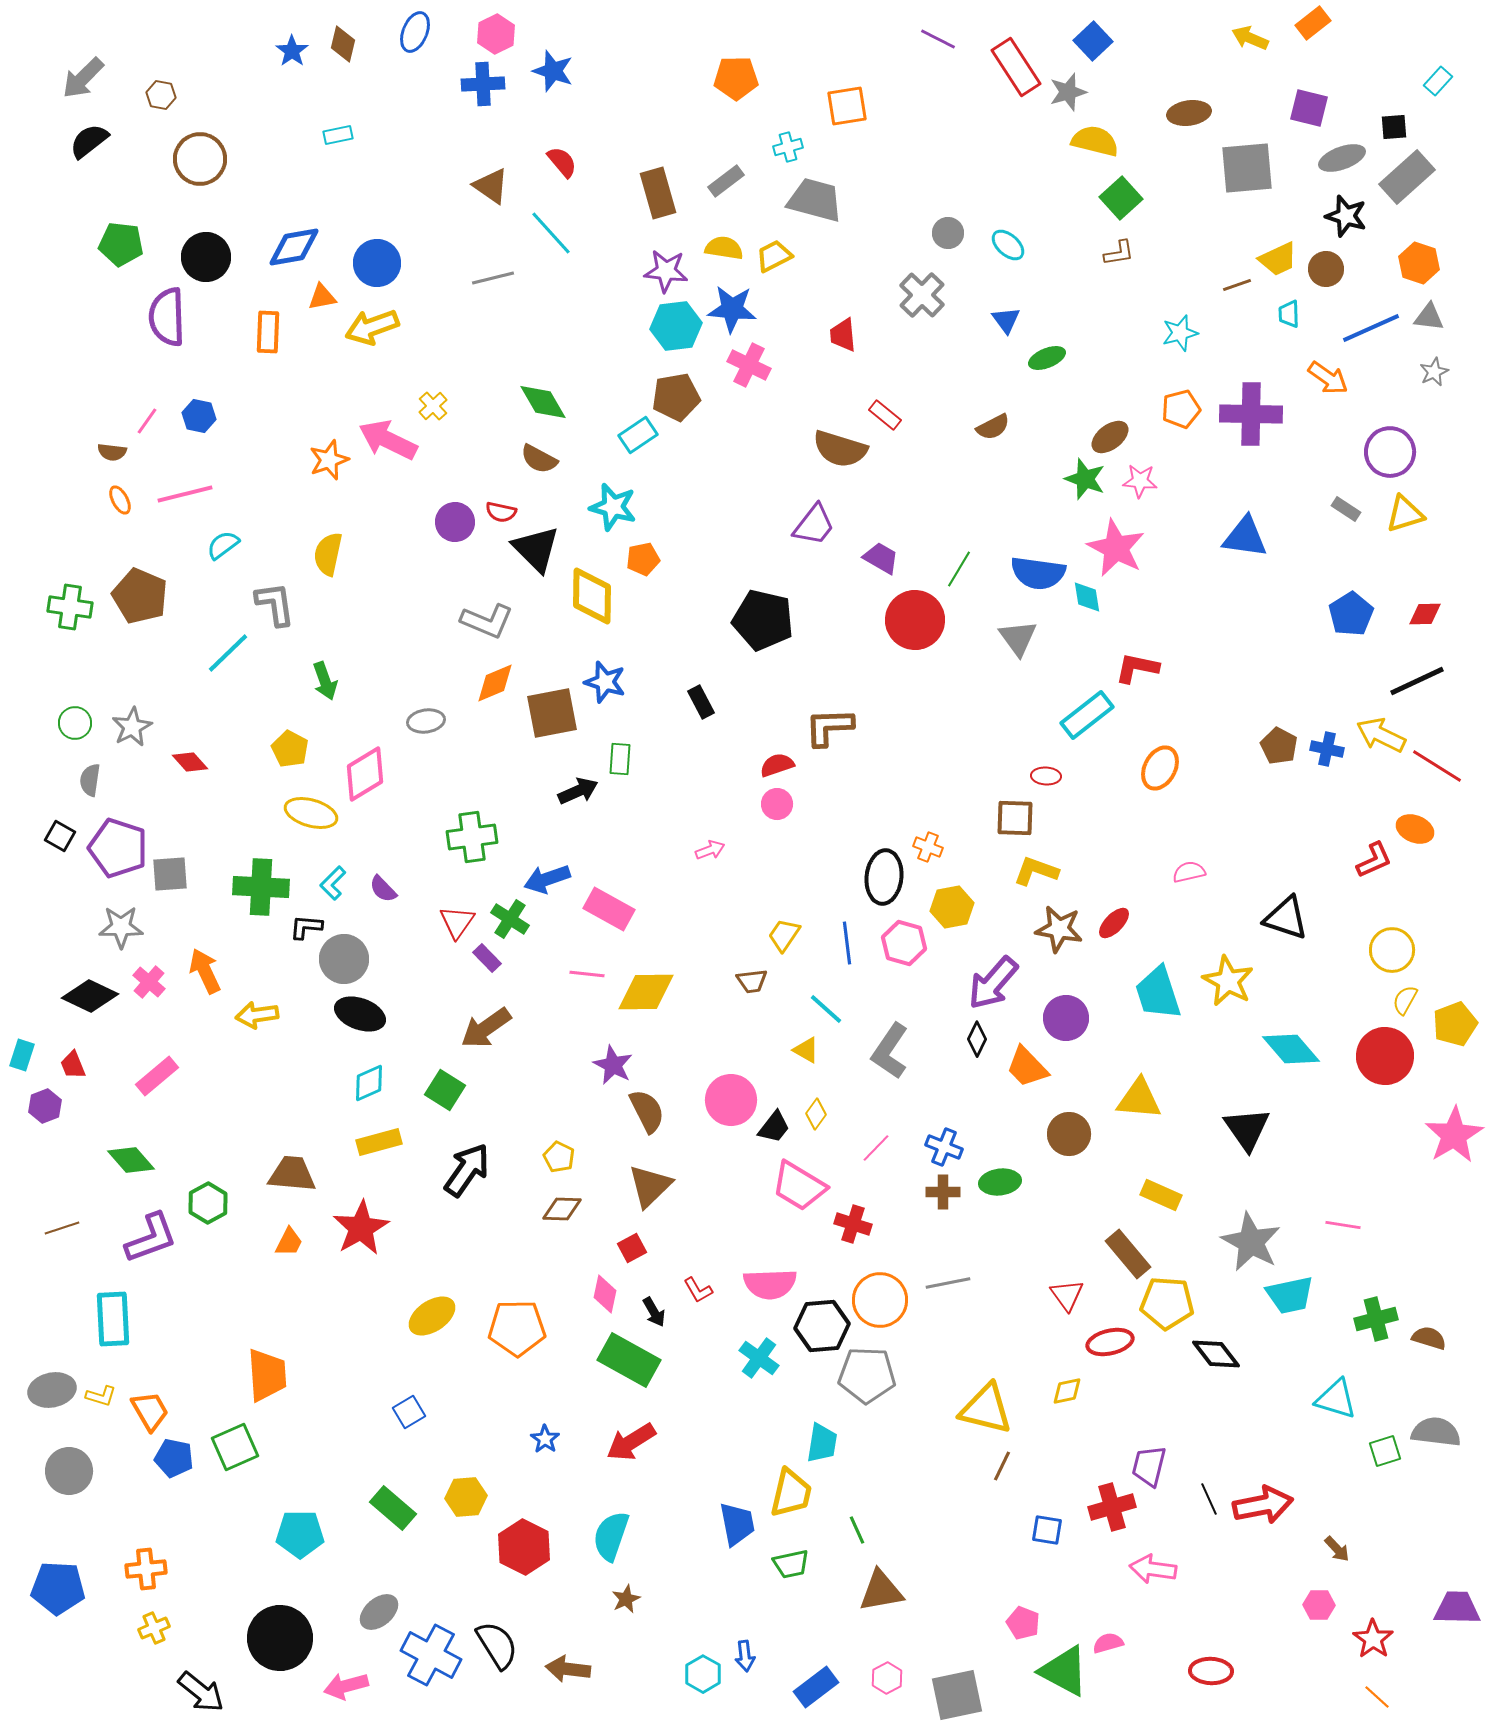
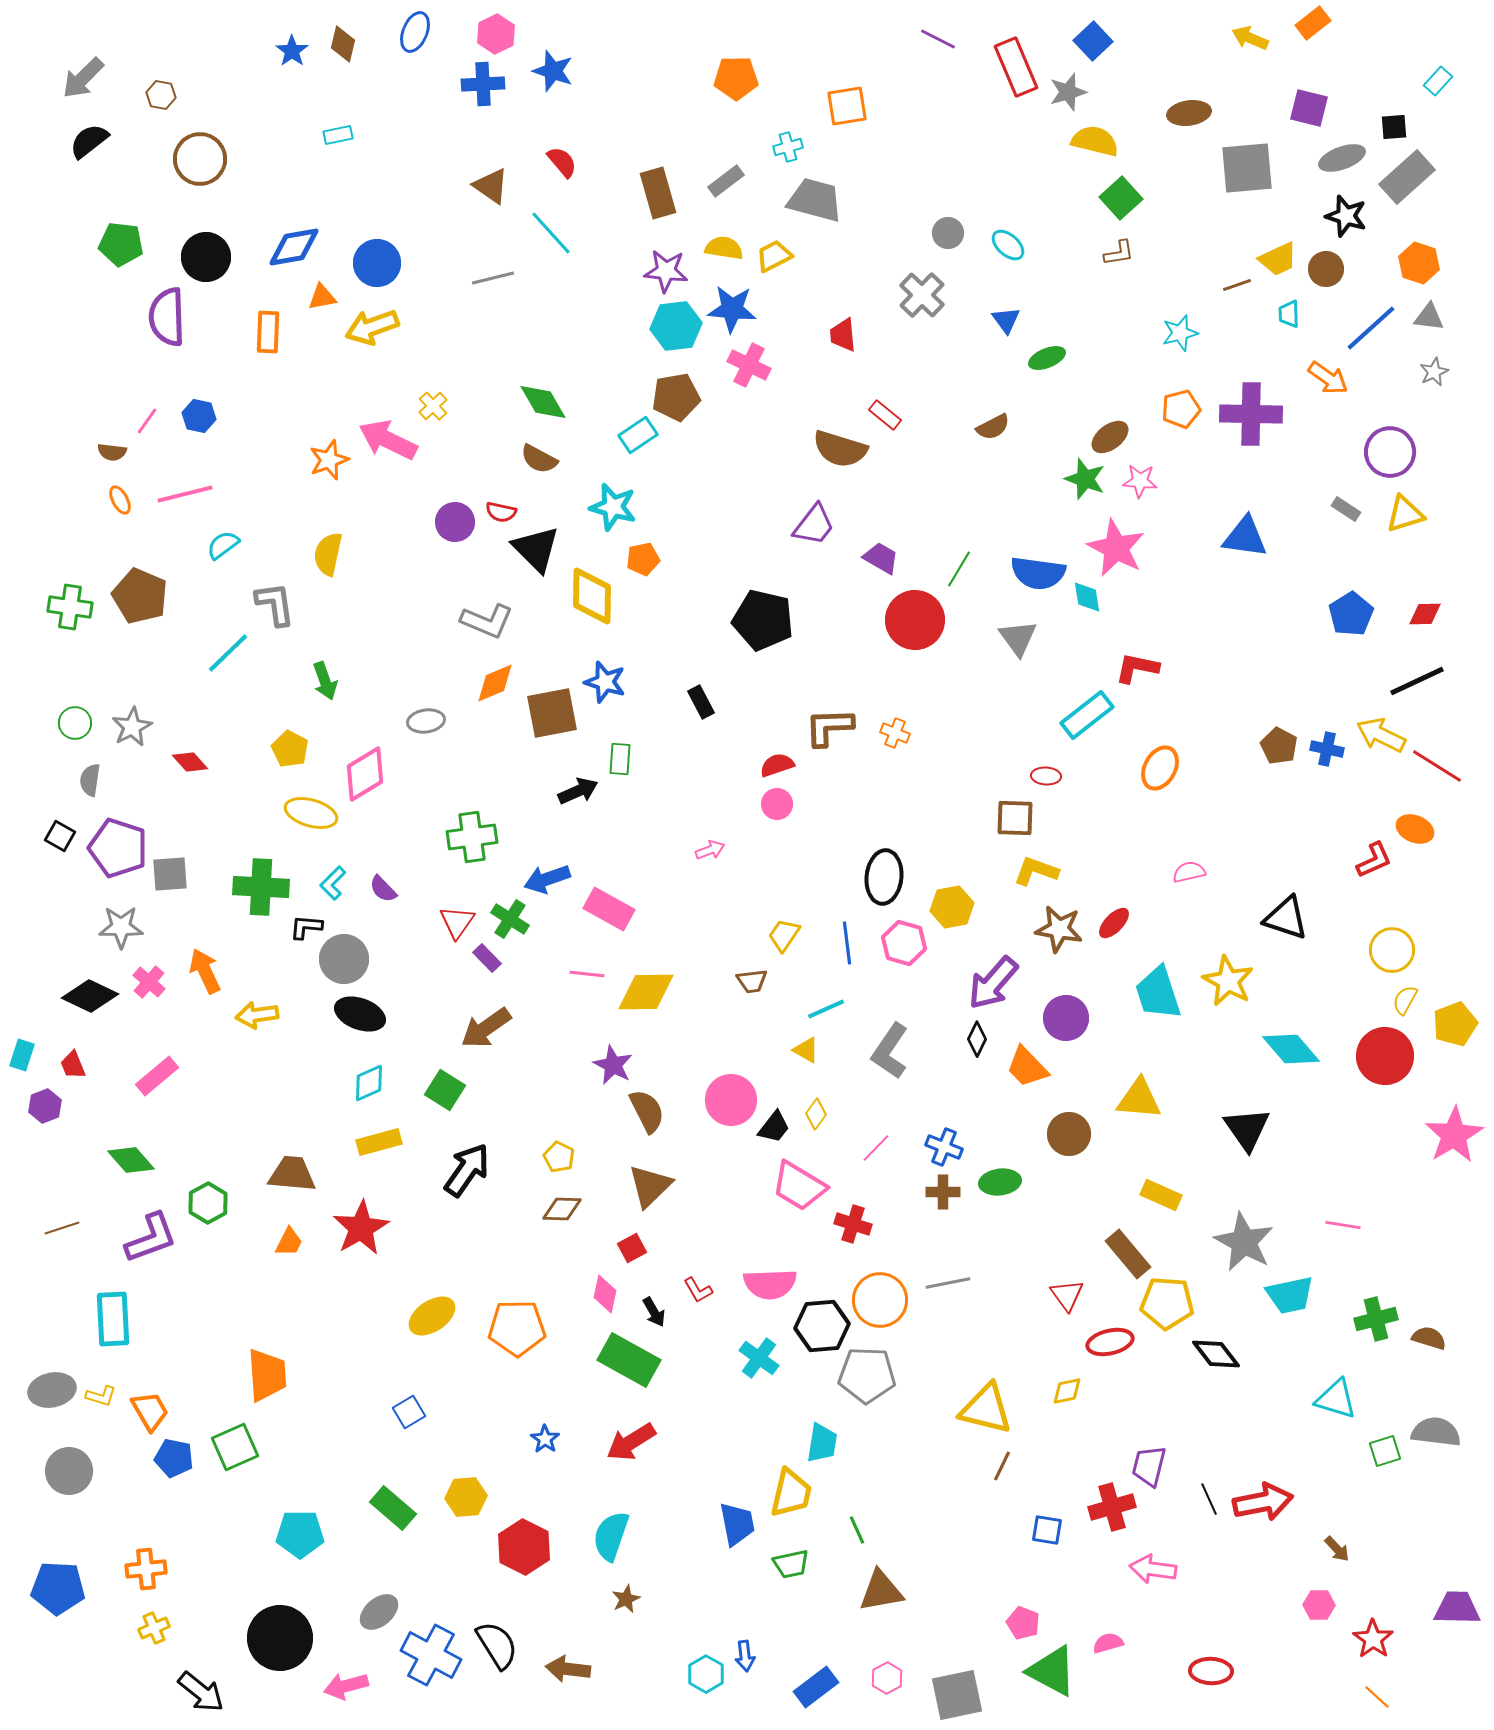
red rectangle at (1016, 67): rotated 10 degrees clockwise
blue line at (1371, 328): rotated 18 degrees counterclockwise
orange cross at (928, 847): moved 33 px left, 114 px up
cyan line at (826, 1009): rotated 66 degrees counterclockwise
gray star at (1251, 1242): moved 7 px left
red arrow at (1263, 1505): moved 3 px up
green triangle at (1064, 1671): moved 12 px left
cyan hexagon at (703, 1674): moved 3 px right
